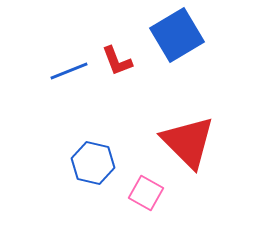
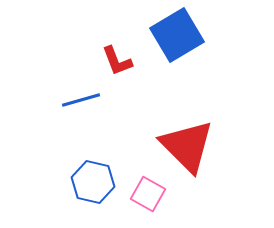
blue line: moved 12 px right, 29 px down; rotated 6 degrees clockwise
red triangle: moved 1 px left, 4 px down
blue hexagon: moved 19 px down
pink square: moved 2 px right, 1 px down
